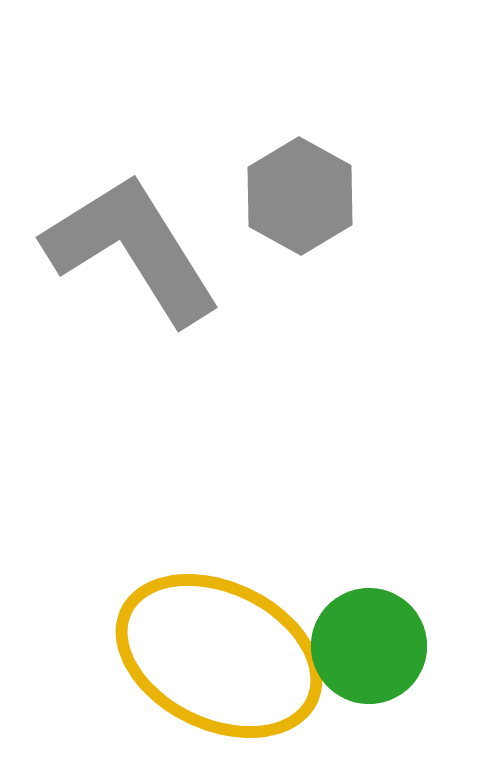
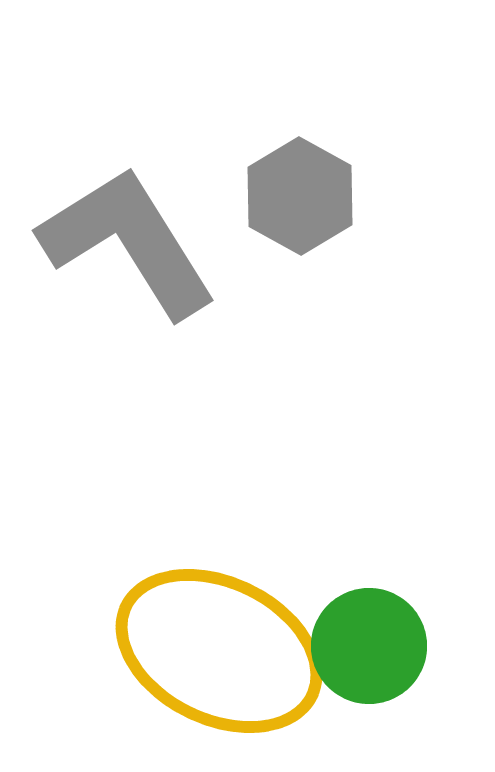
gray L-shape: moved 4 px left, 7 px up
yellow ellipse: moved 5 px up
